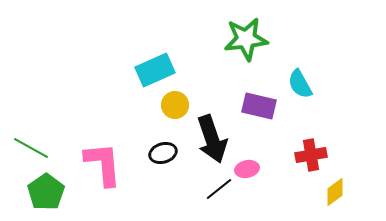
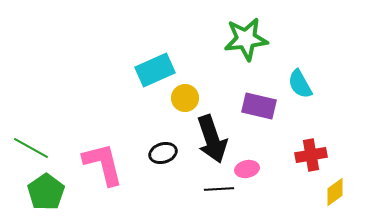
yellow circle: moved 10 px right, 7 px up
pink L-shape: rotated 9 degrees counterclockwise
black line: rotated 36 degrees clockwise
